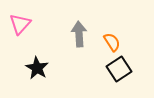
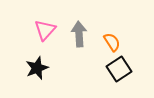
pink triangle: moved 25 px right, 6 px down
black star: rotated 20 degrees clockwise
